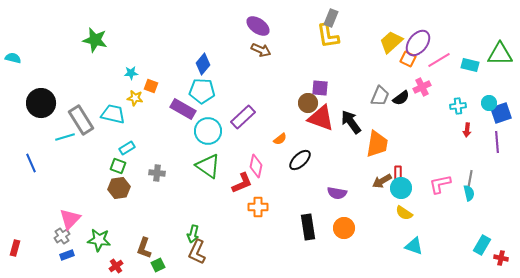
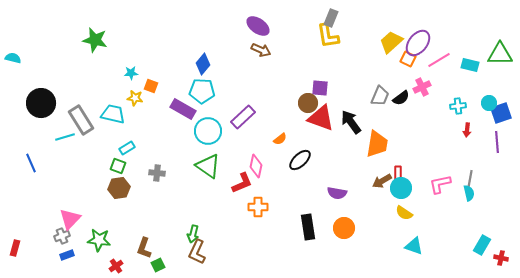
gray cross at (62, 236): rotated 14 degrees clockwise
